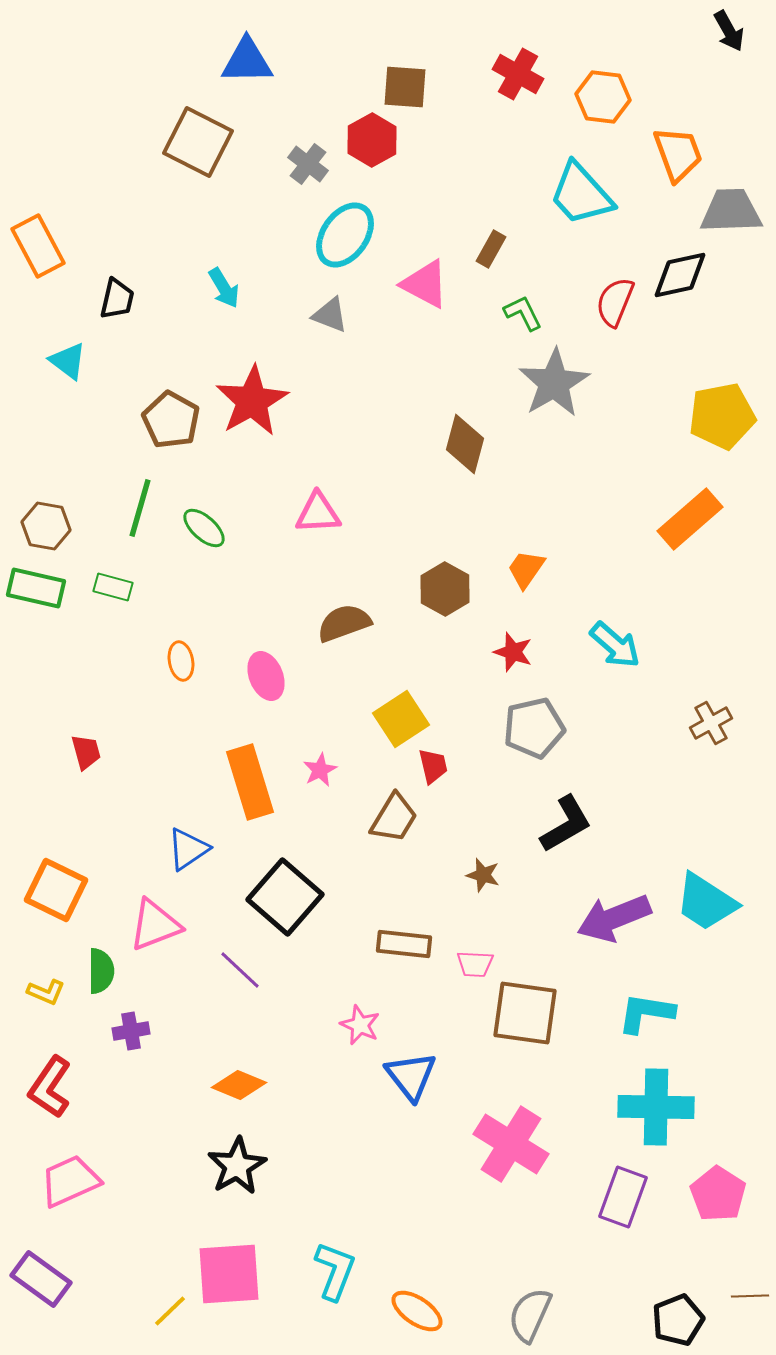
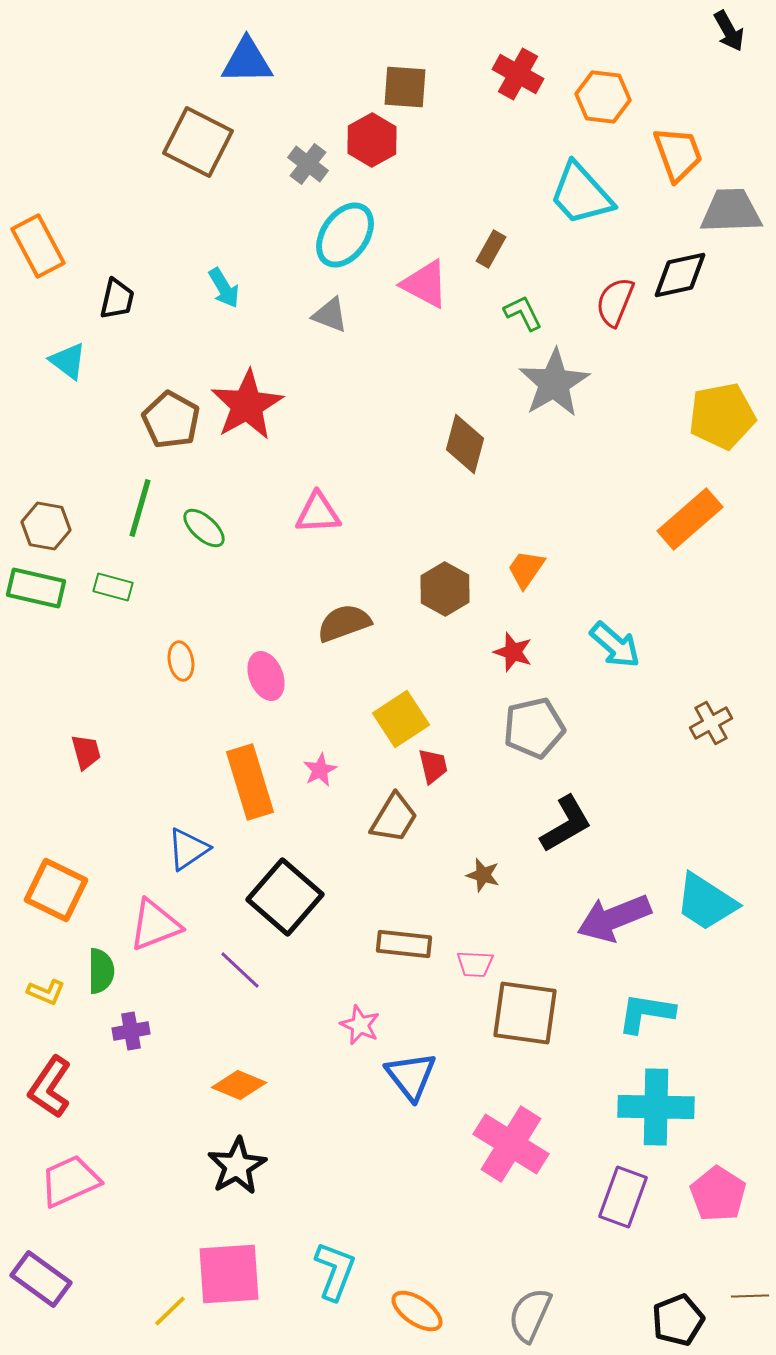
red star at (252, 401): moved 5 px left, 4 px down
